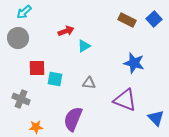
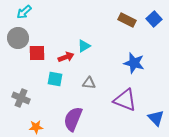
red arrow: moved 26 px down
red square: moved 15 px up
gray cross: moved 1 px up
